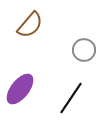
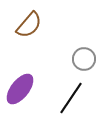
brown semicircle: moved 1 px left
gray circle: moved 9 px down
